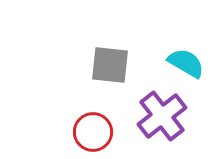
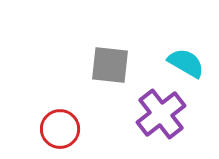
purple cross: moved 1 px left, 2 px up
red circle: moved 33 px left, 3 px up
